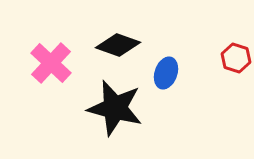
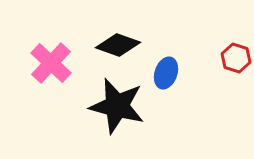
black star: moved 2 px right, 2 px up
